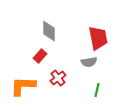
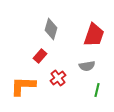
gray diamond: moved 2 px right, 2 px up; rotated 15 degrees clockwise
red trapezoid: moved 4 px left, 3 px up; rotated 30 degrees clockwise
gray semicircle: moved 2 px left, 4 px down
